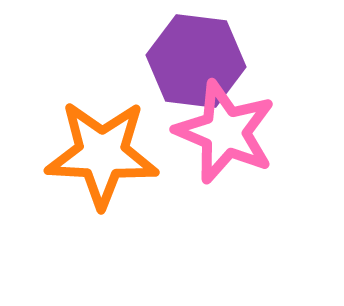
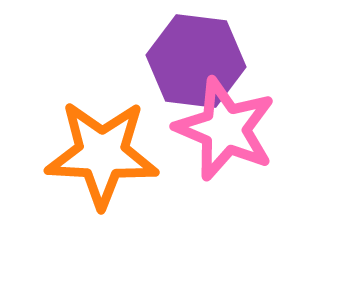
pink star: moved 3 px up
